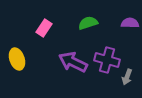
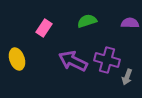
green semicircle: moved 1 px left, 2 px up
purple arrow: moved 1 px up
